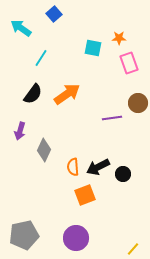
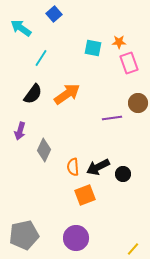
orange star: moved 4 px down
